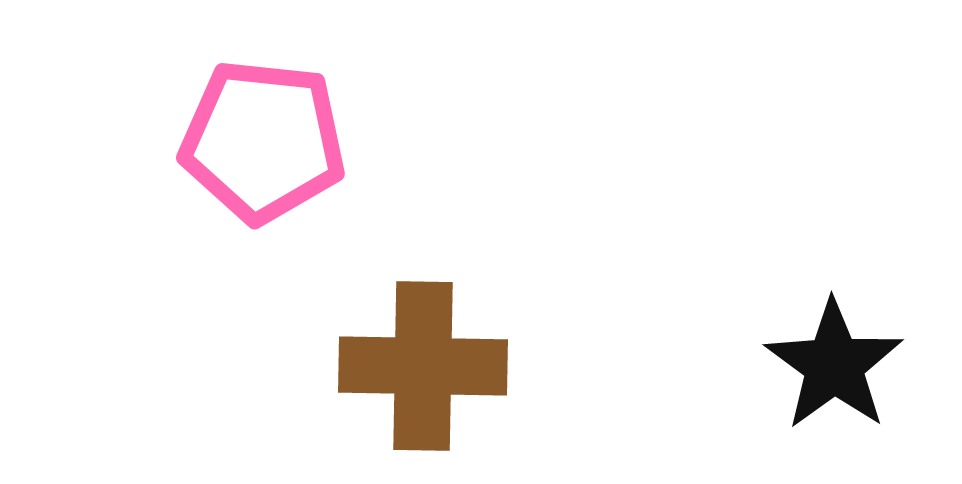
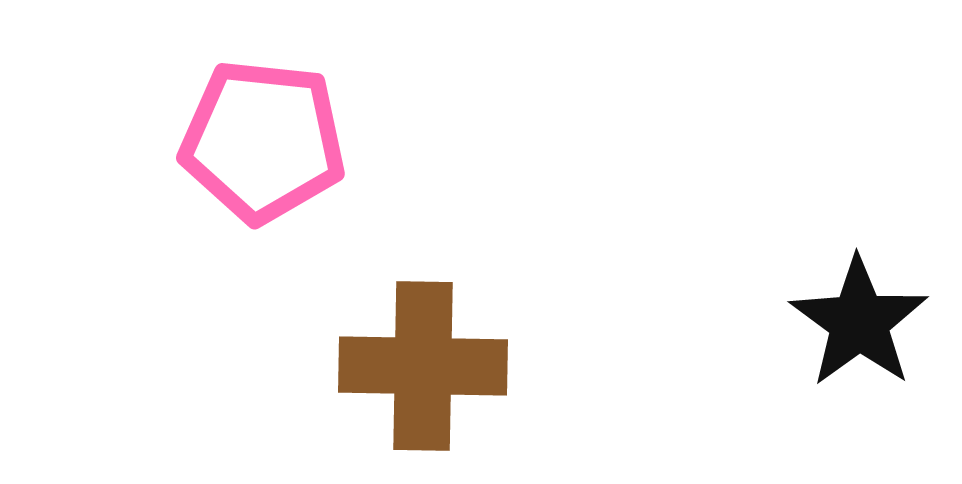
black star: moved 25 px right, 43 px up
